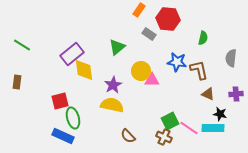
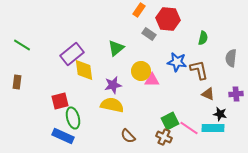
green triangle: moved 1 px left, 1 px down
purple star: rotated 18 degrees clockwise
